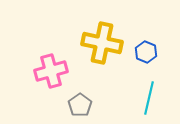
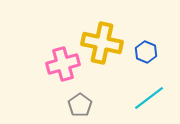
pink cross: moved 12 px right, 7 px up
cyan line: rotated 40 degrees clockwise
